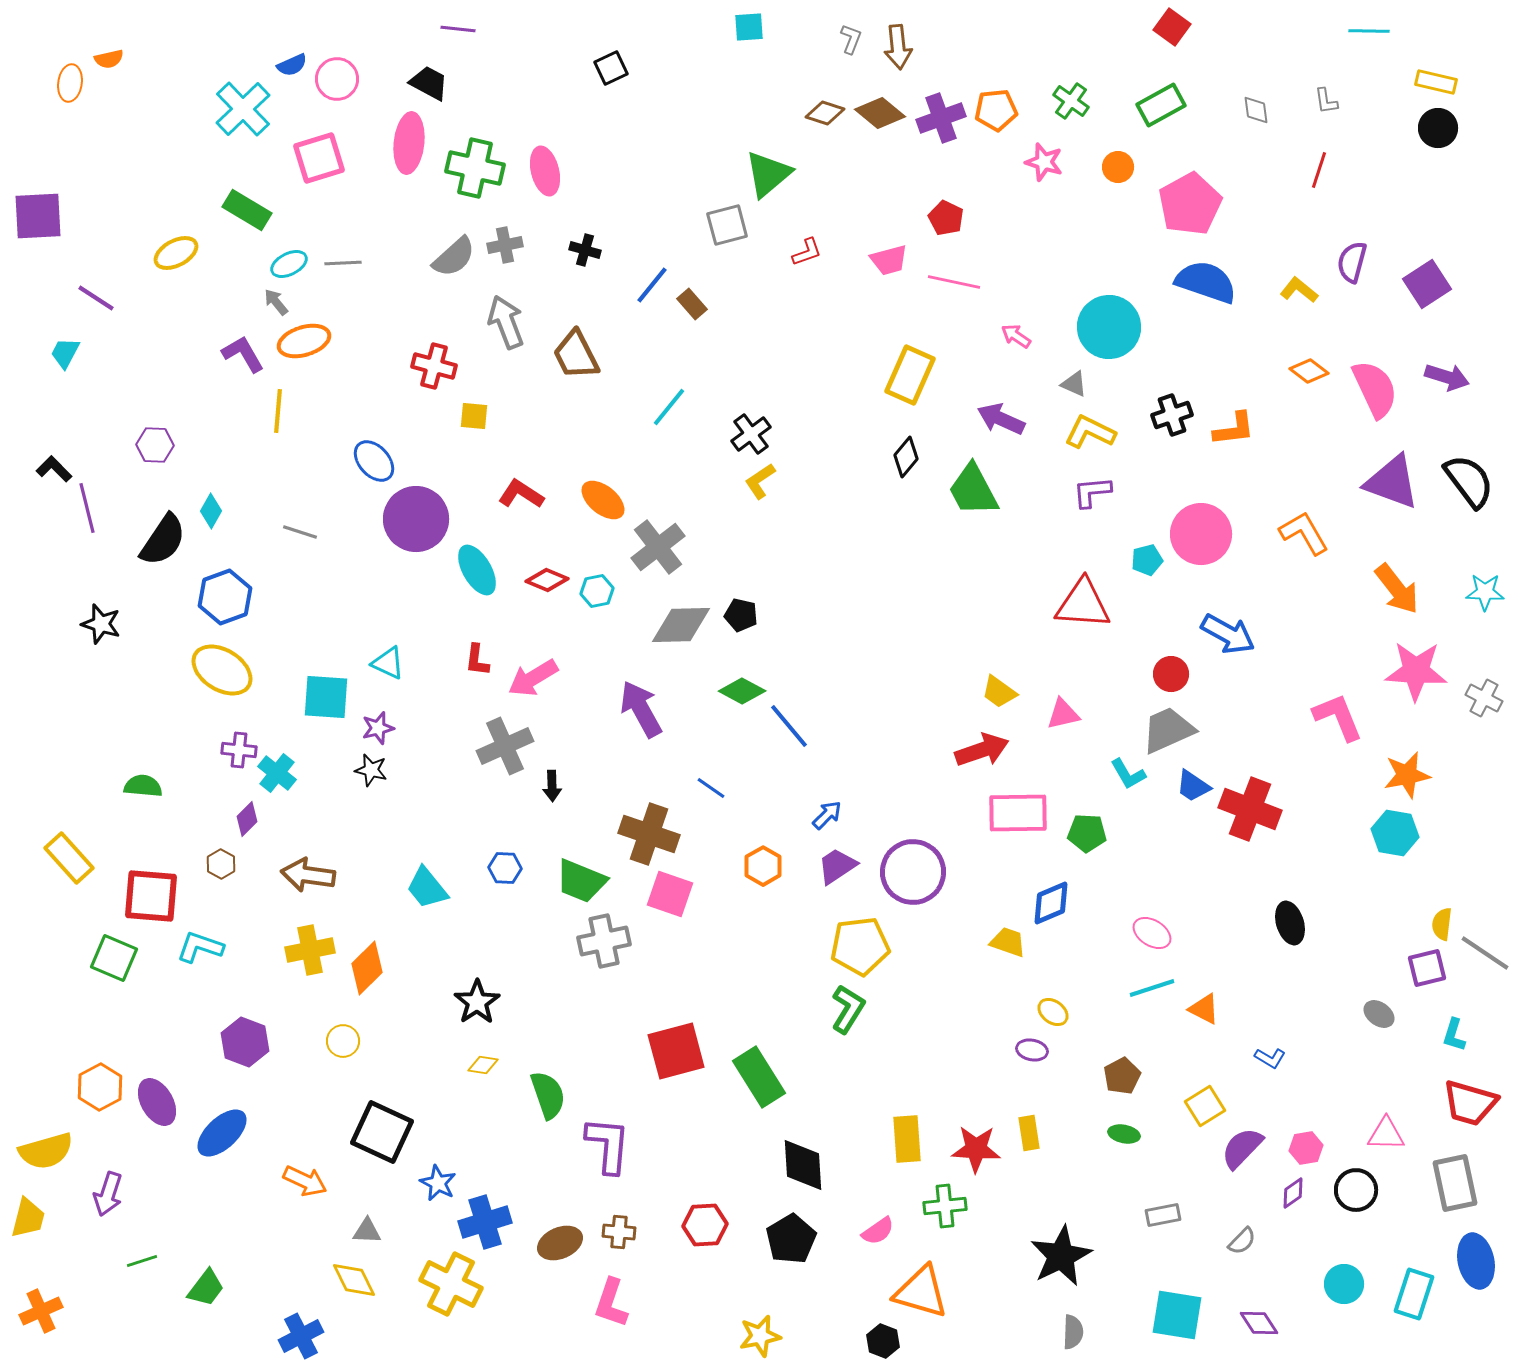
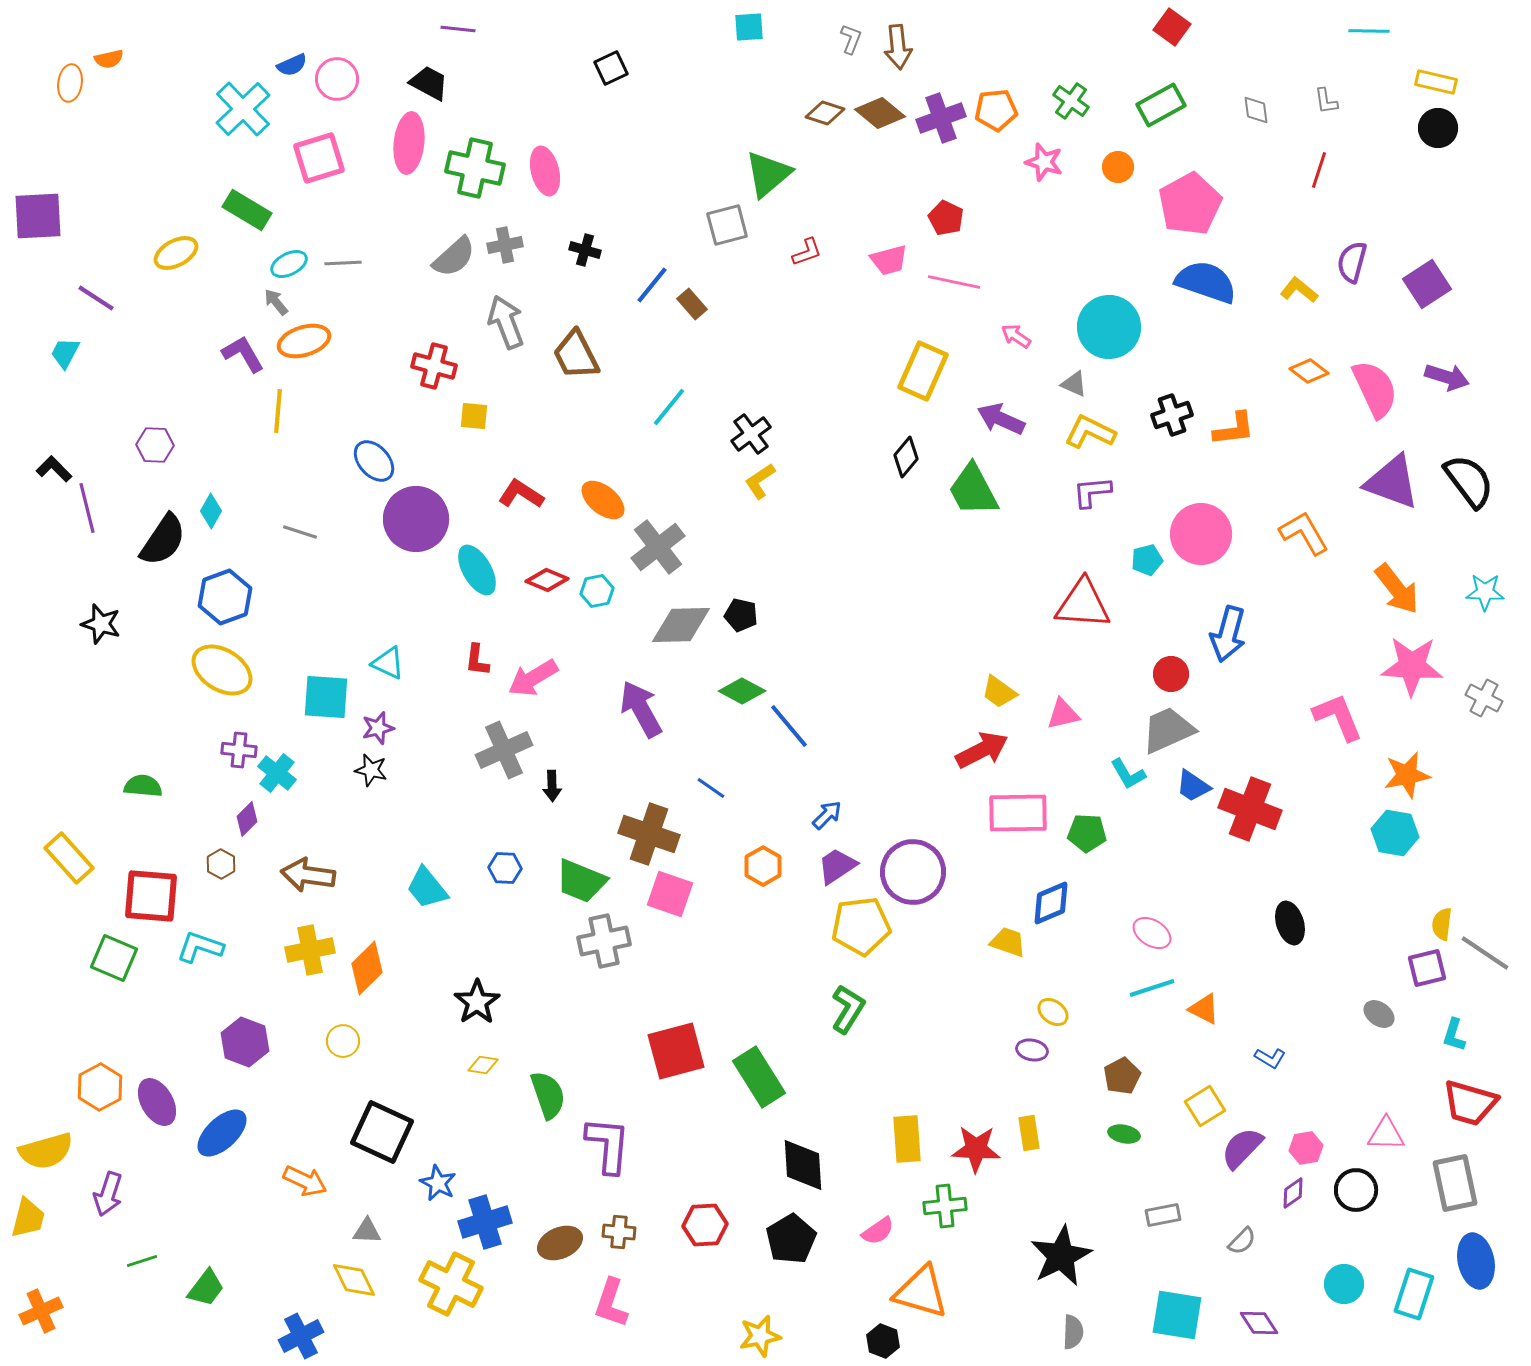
yellow rectangle at (910, 375): moved 13 px right, 4 px up
blue arrow at (1228, 634): rotated 76 degrees clockwise
pink star at (1416, 671): moved 4 px left, 5 px up
gray cross at (505, 746): moved 1 px left, 4 px down
red arrow at (982, 750): rotated 8 degrees counterclockwise
yellow pentagon at (860, 946): moved 1 px right, 20 px up
